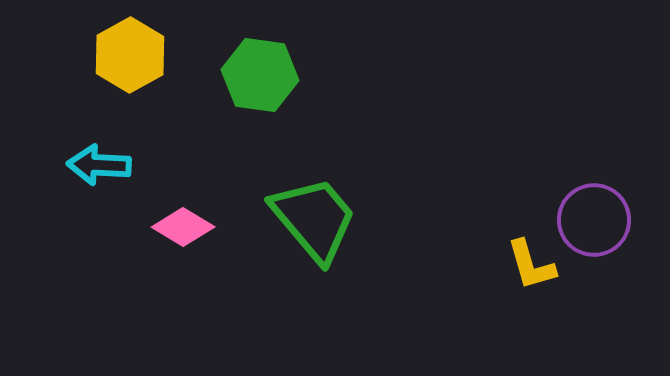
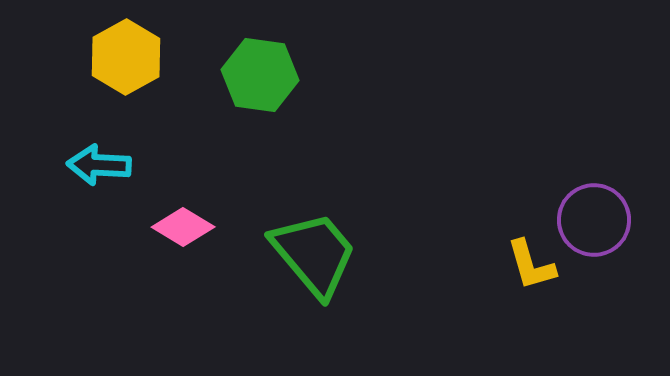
yellow hexagon: moved 4 px left, 2 px down
green trapezoid: moved 35 px down
